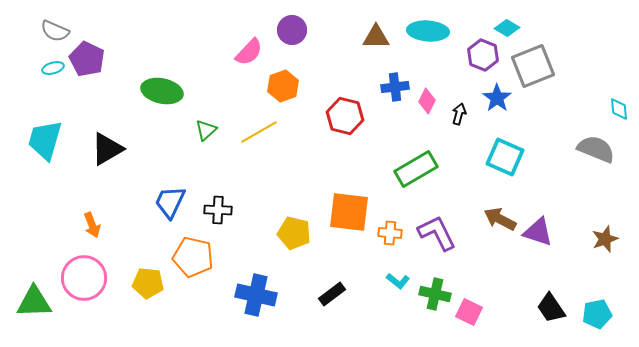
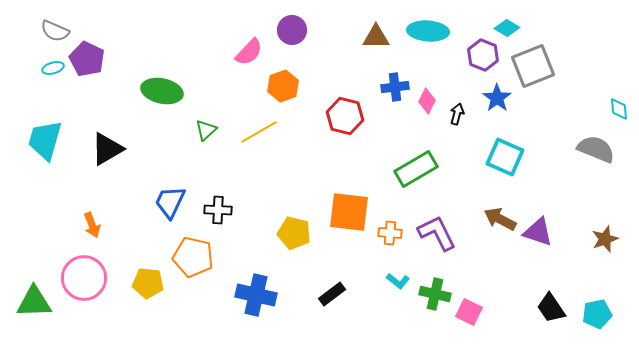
black arrow at (459, 114): moved 2 px left
